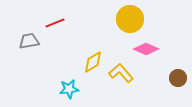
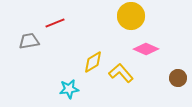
yellow circle: moved 1 px right, 3 px up
